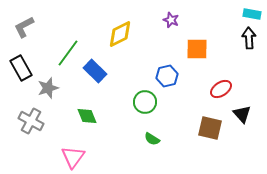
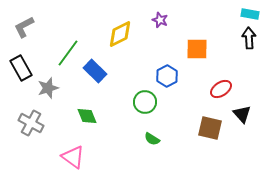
cyan rectangle: moved 2 px left
purple star: moved 11 px left
blue hexagon: rotated 15 degrees counterclockwise
gray cross: moved 2 px down
pink triangle: rotated 30 degrees counterclockwise
